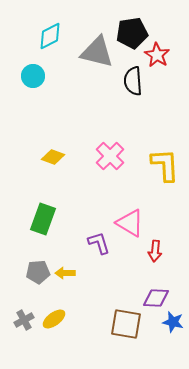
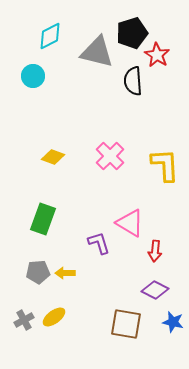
black pentagon: rotated 8 degrees counterclockwise
purple diamond: moved 1 px left, 8 px up; rotated 24 degrees clockwise
yellow ellipse: moved 2 px up
